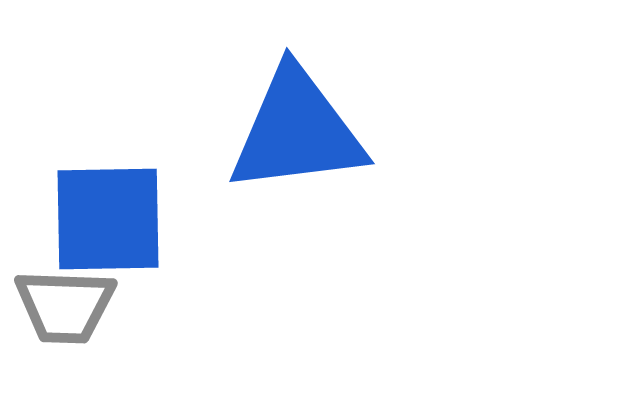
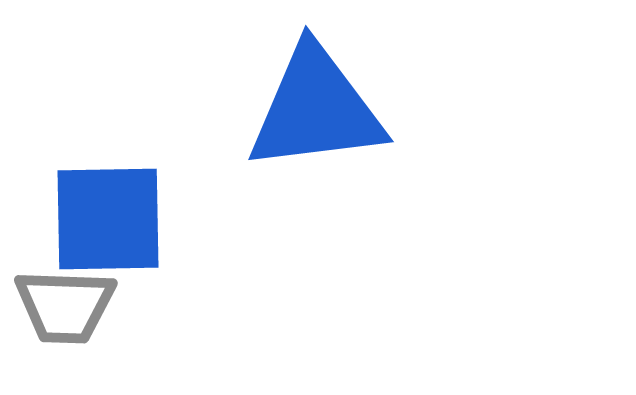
blue triangle: moved 19 px right, 22 px up
